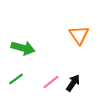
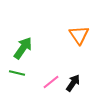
green arrow: rotated 70 degrees counterclockwise
green line: moved 1 px right, 6 px up; rotated 49 degrees clockwise
